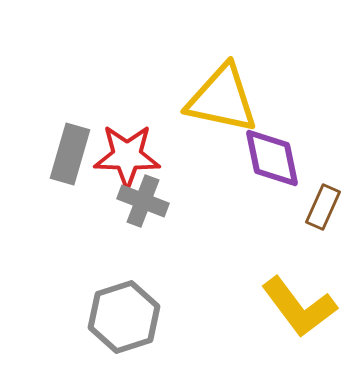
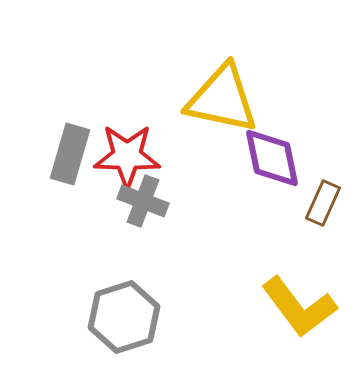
brown rectangle: moved 4 px up
